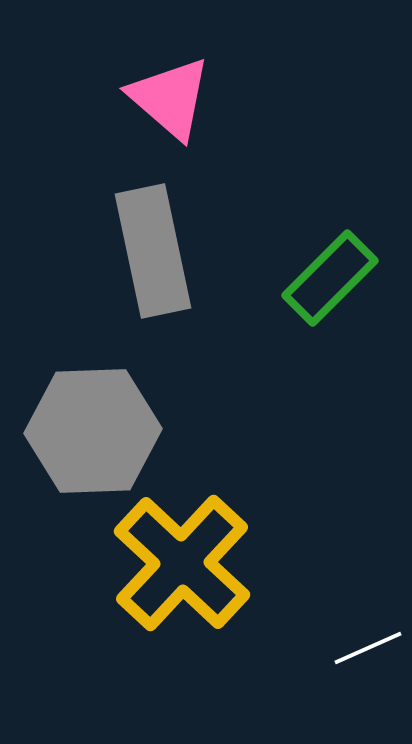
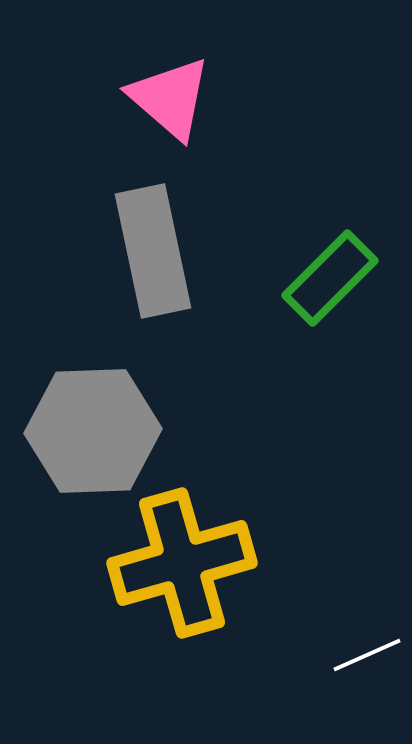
yellow cross: rotated 31 degrees clockwise
white line: moved 1 px left, 7 px down
